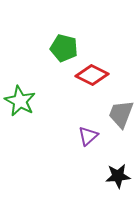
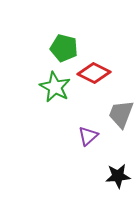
red diamond: moved 2 px right, 2 px up
green star: moved 35 px right, 14 px up
